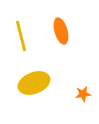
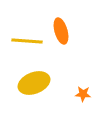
yellow line: moved 6 px right, 5 px down; rotated 72 degrees counterclockwise
orange star: rotated 14 degrees clockwise
